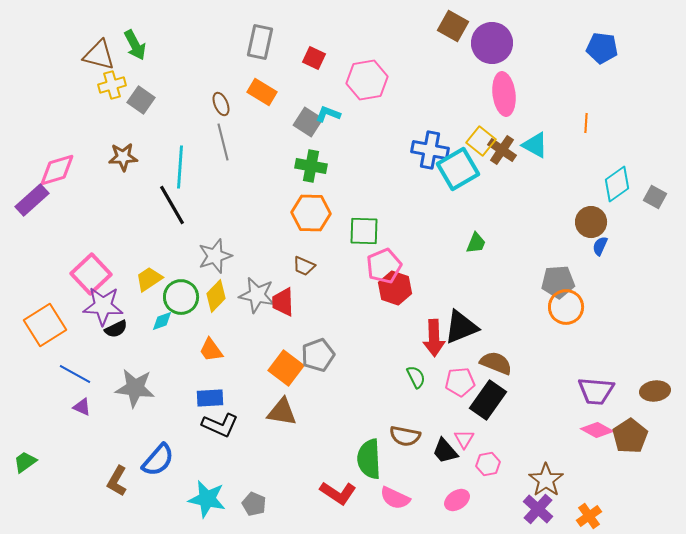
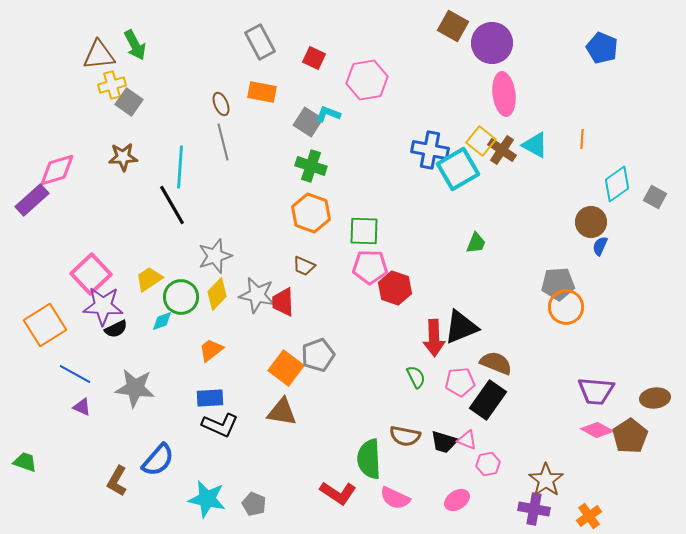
gray rectangle at (260, 42): rotated 40 degrees counterclockwise
blue pentagon at (602, 48): rotated 16 degrees clockwise
brown triangle at (99, 55): rotated 20 degrees counterclockwise
orange rectangle at (262, 92): rotated 20 degrees counterclockwise
gray square at (141, 100): moved 12 px left, 2 px down
orange line at (586, 123): moved 4 px left, 16 px down
green cross at (311, 166): rotated 8 degrees clockwise
orange hexagon at (311, 213): rotated 18 degrees clockwise
pink pentagon at (384, 266): moved 14 px left, 1 px down; rotated 24 degrees clockwise
gray pentagon at (558, 282): moved 2 px down
yellow diamond at (216, 296): moved 1 px right, 2 px up
orange trapezoid at (211, 350): rotated 88 degrees clockwise
brown ellipse at (655, 391): moved 7 px down
pink triangle at (464, 439): moved 3 px right, 1 px down; rotated 40 degrees counterclockwise
black trapezoid at (445, 451): moved 1 px left, 9 px up; rotated 32 degrees counterclockwise
green trapezoid at (25, 462): rotated 55 degrees clockwise
purple cross at (538, 509): moved 4 px left; rotated 32 degrees counterclockwise
